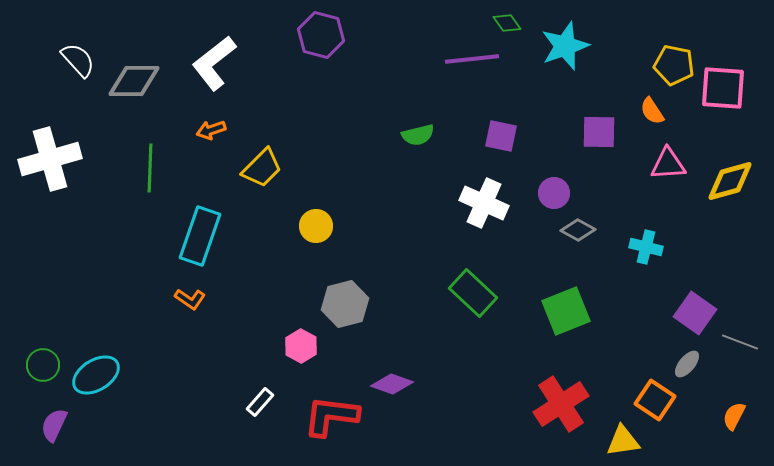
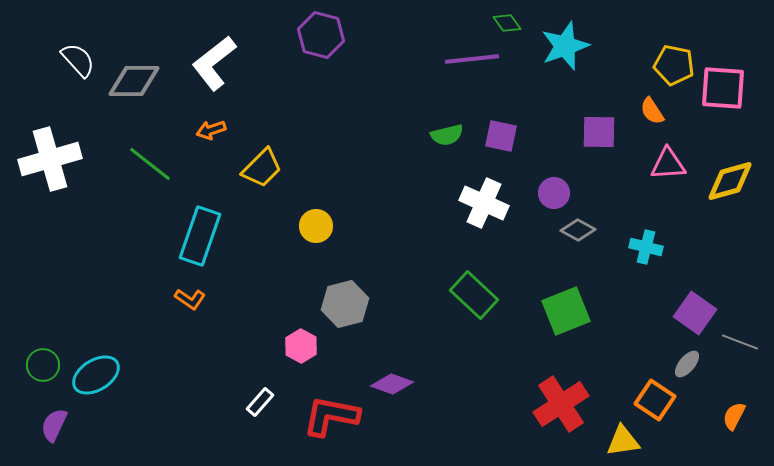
green semicircle at (418, 135): moved 29 px right
green line at (150, 168): moved 4 px up; rotated 54 degrees counterclockwise
green rectangle at (473, 293): moved 1 px right, 2 px down
red L-shape at (331, 416): rotated 4 degrees clockwise
